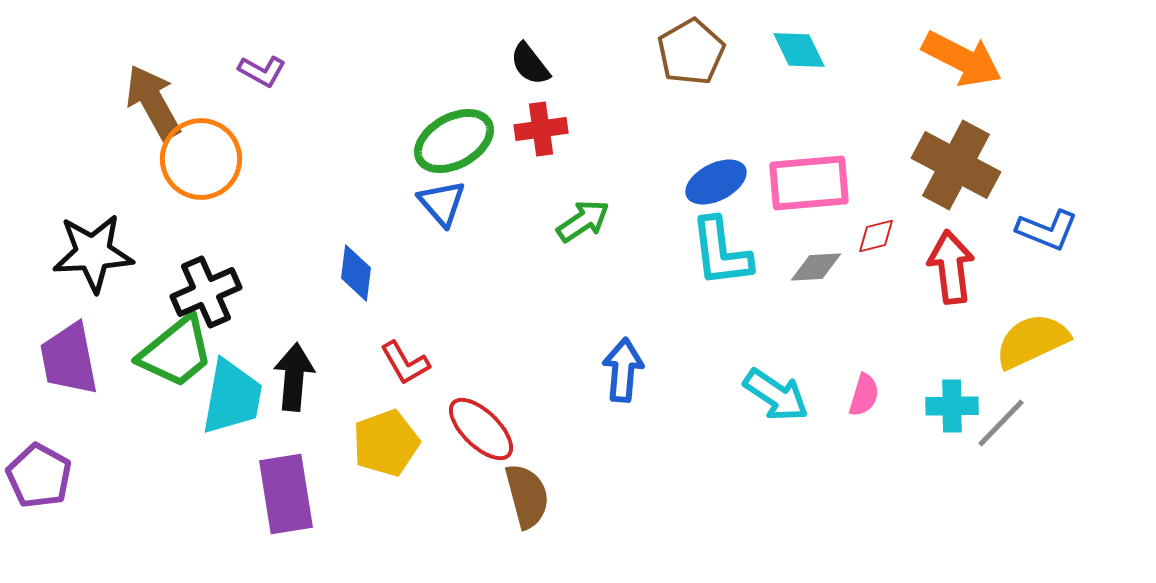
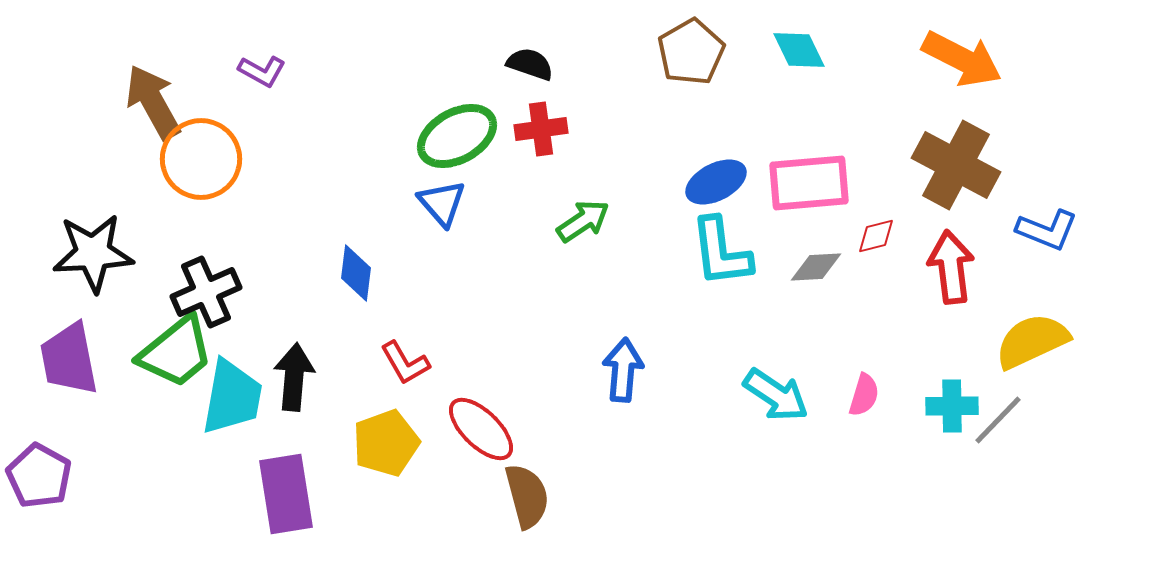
black semicircle: rotated 147 degrees clockwise
green ellipse: moved 3 px right, 5 px up
gray line: moved 3 px left, 3 px up
